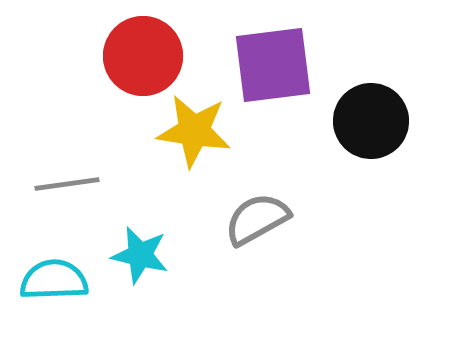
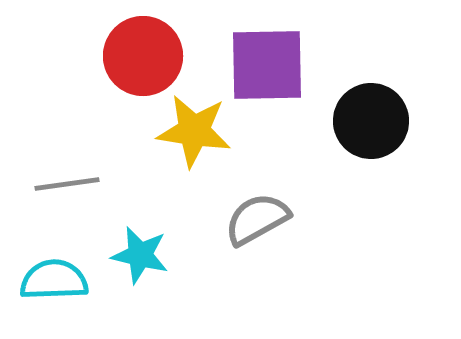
purple square: moved 6 px left; rotated 6 degrees clockwise
